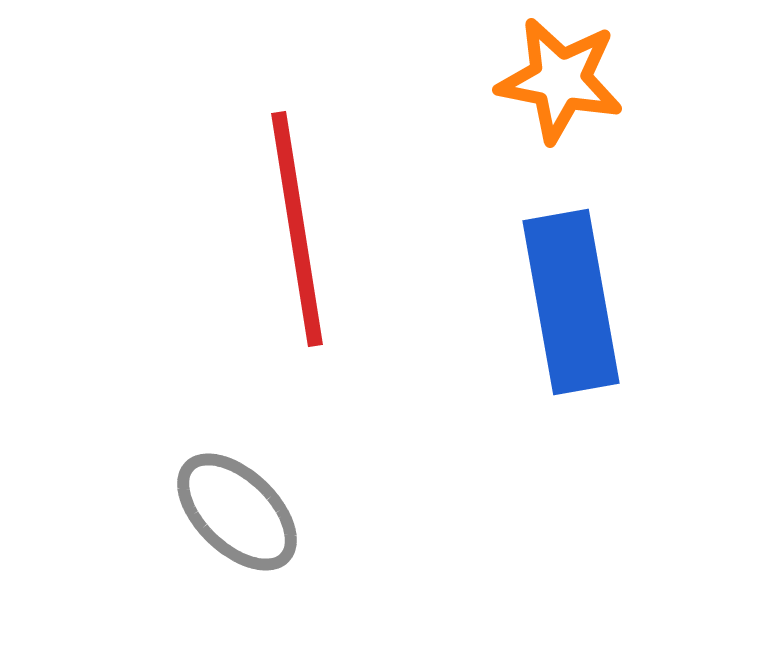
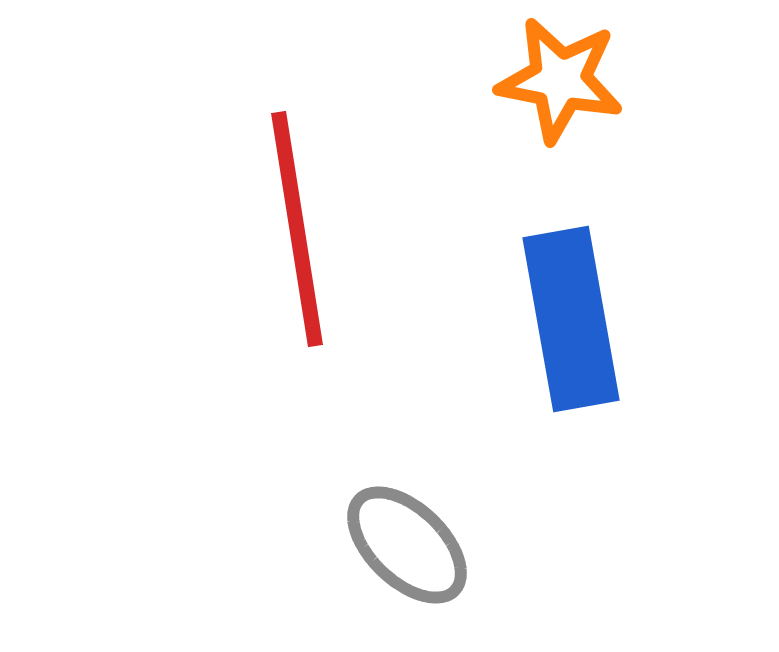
blue rectangle: moved 17 px down
gray ellipse: moved 170 px right, 33 px down
